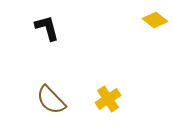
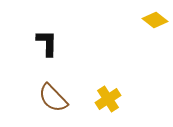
black L-shape: moved 15 px down; rotated 16 degrees clockwise
brown semicircle: moved 2 px right, 2 px up
